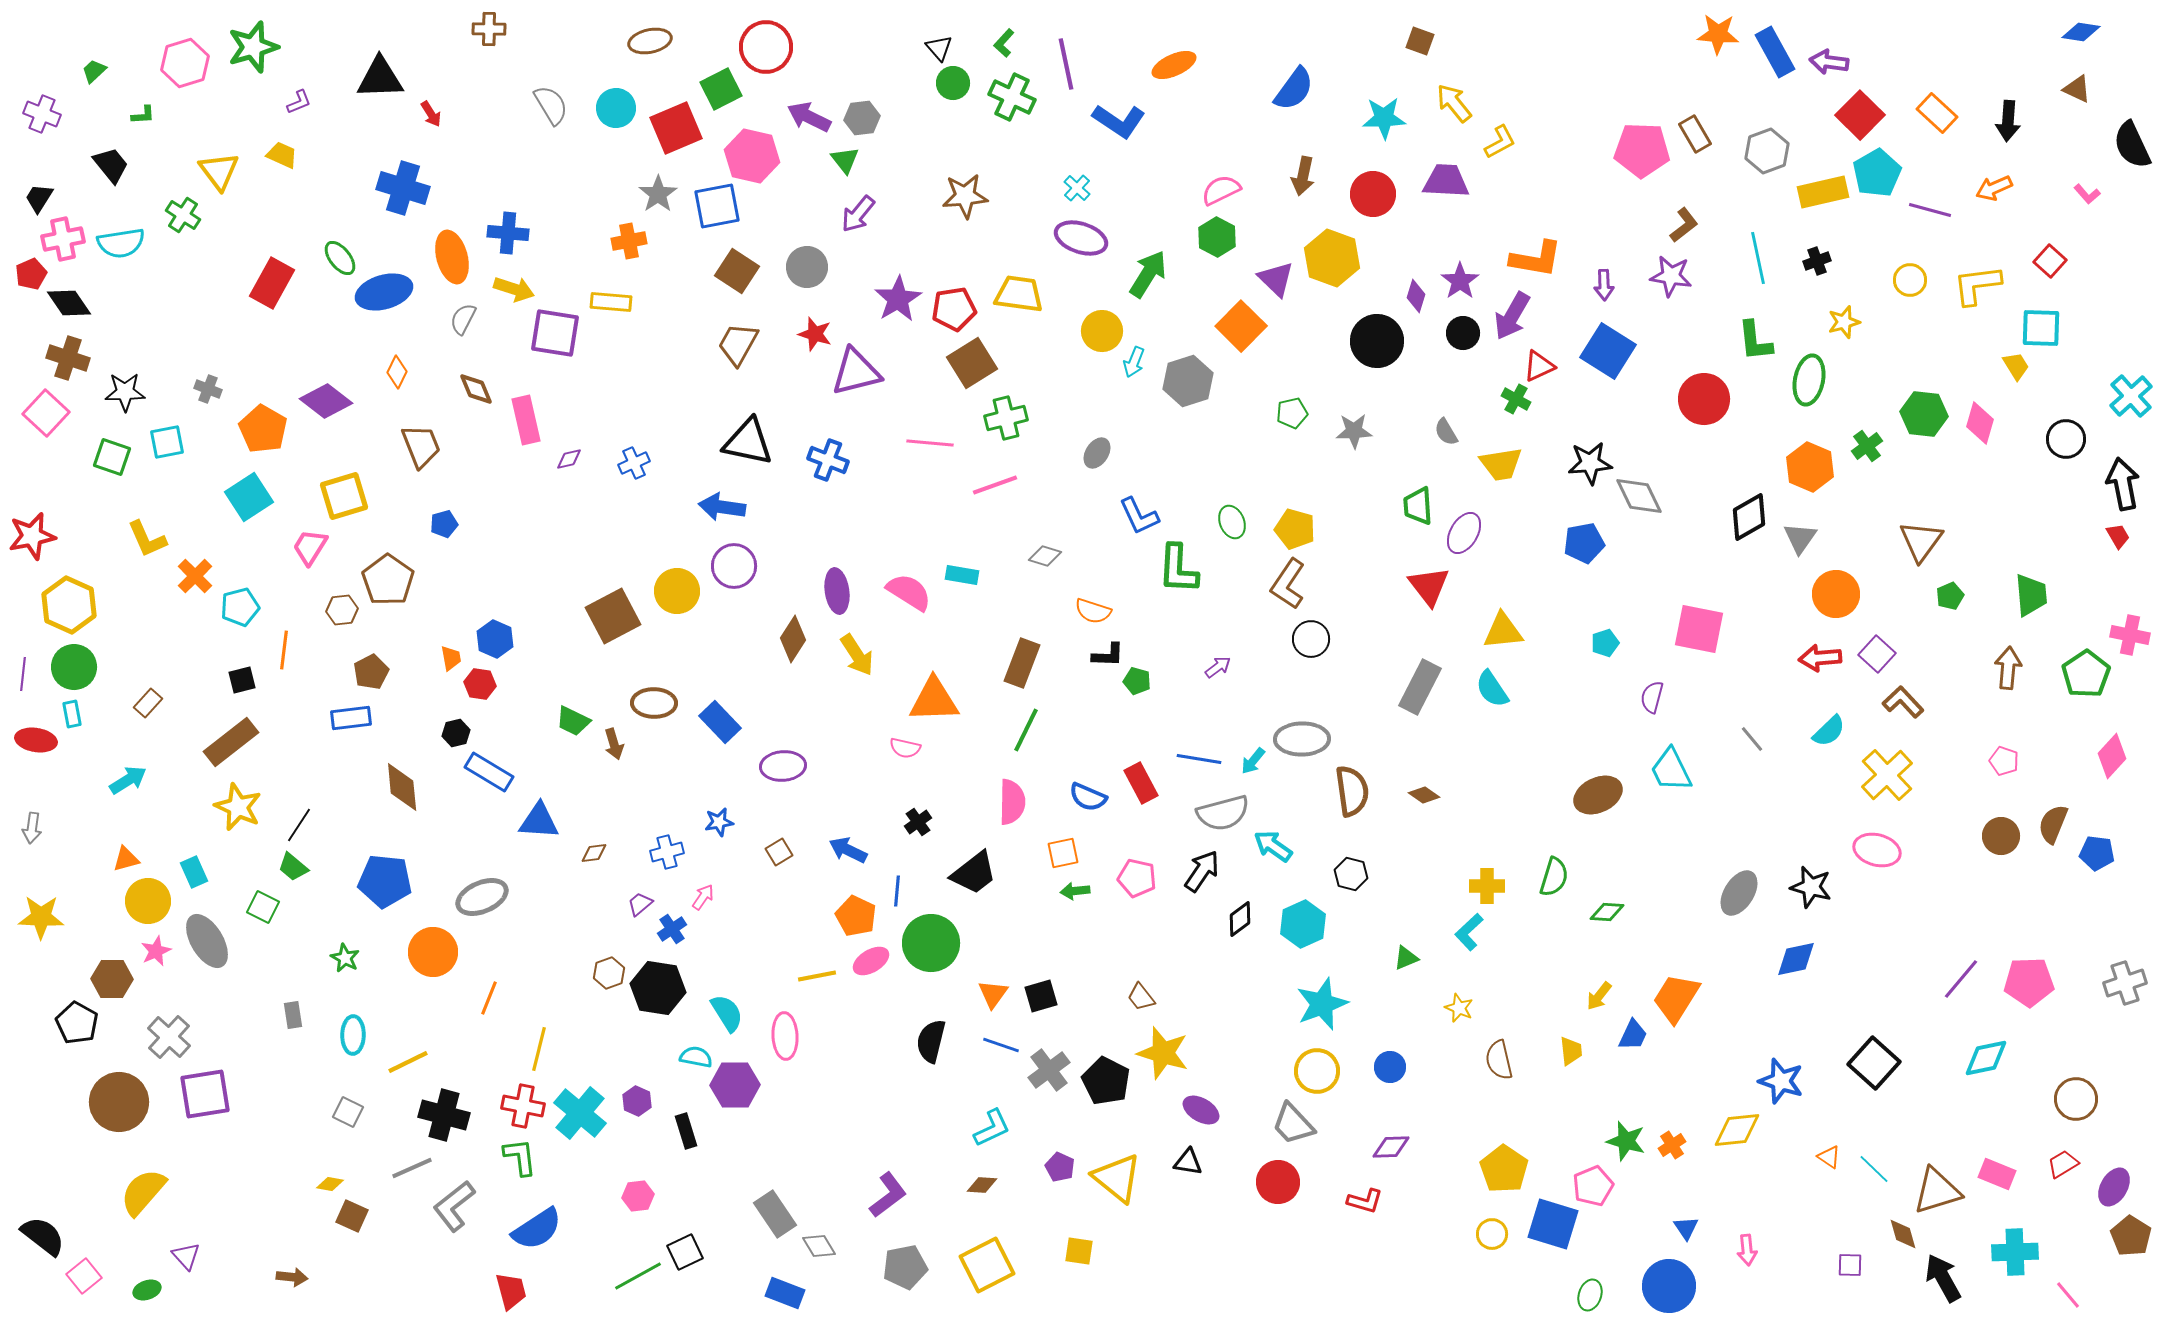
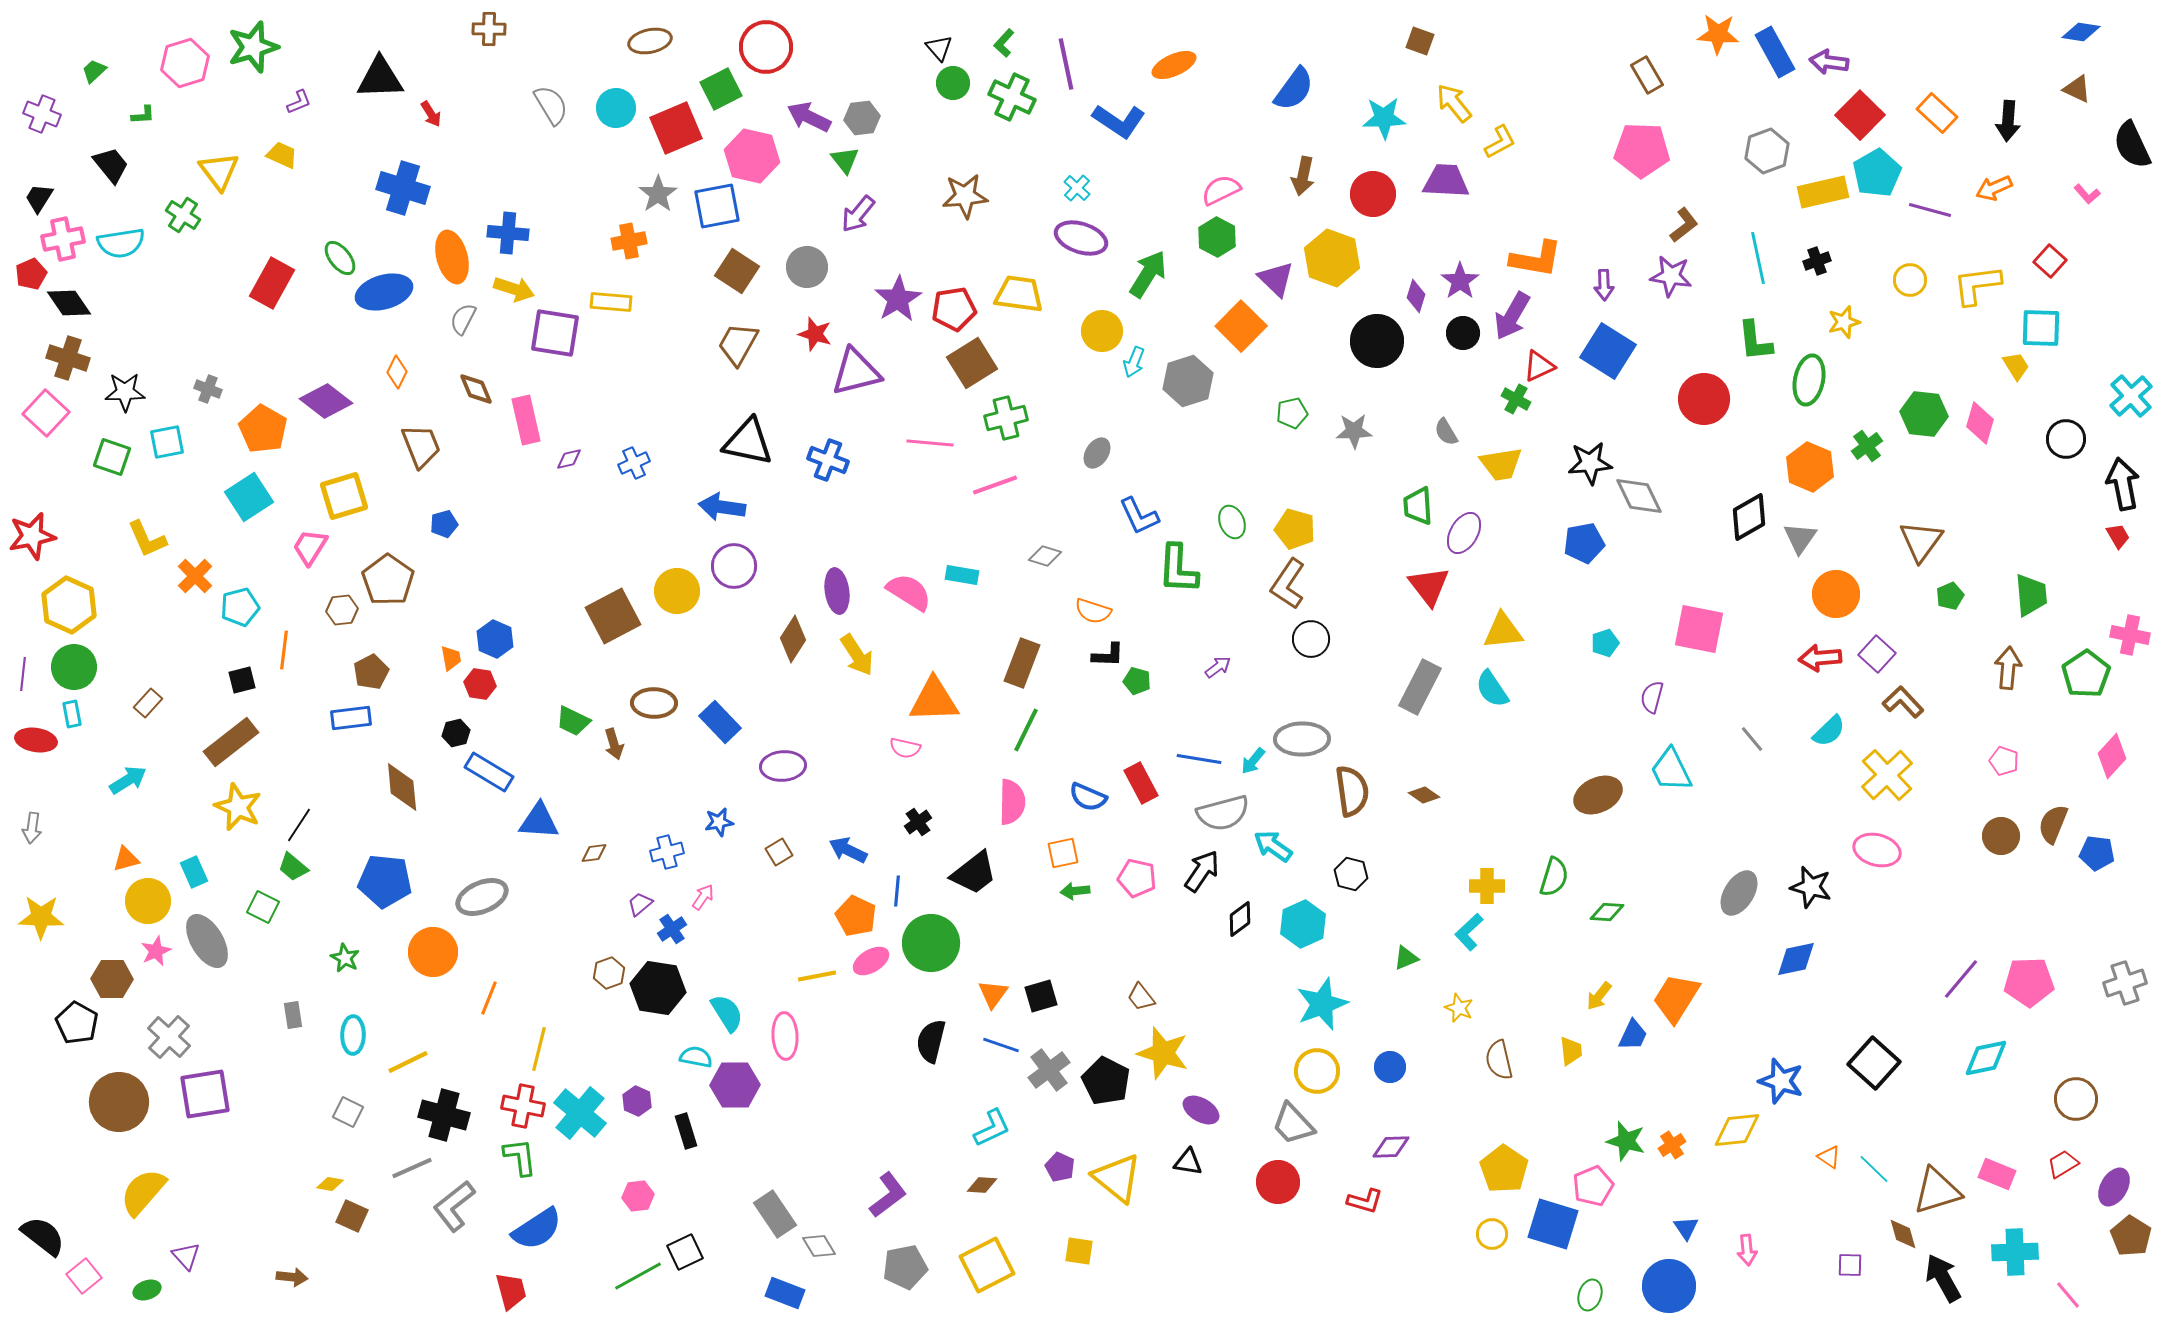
brown rectangle at (1695, 134): moved 48 px left, 59 px up
